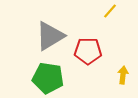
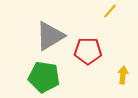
green pentagon: moved 4 px left, 1 px up
